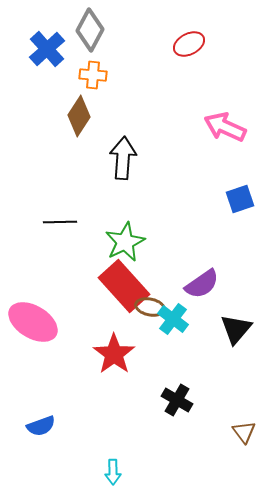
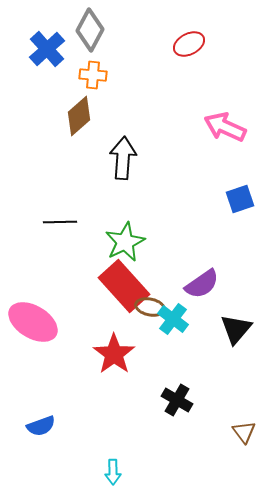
brown diamond: rotated 15 degrees clockwise
